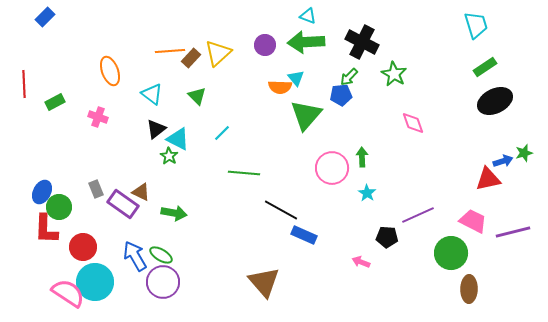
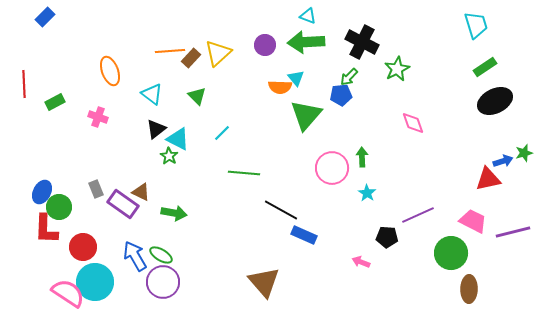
green star at (394, 74): moved 3 px right, 5 px up; rotated 15 degrees clockwise
